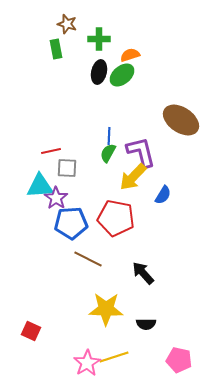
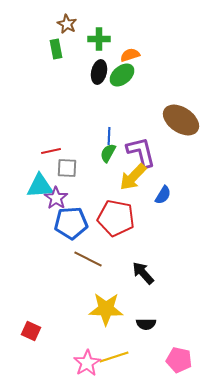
brown star: rotated 12 degrees clockwise
